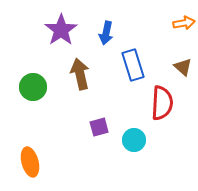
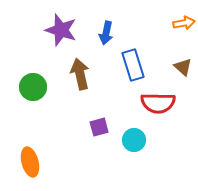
purple star: rotated 20 degrees counterclockwise
red semicircle: moved 4 px left; rotated 88 degrees clockwise
